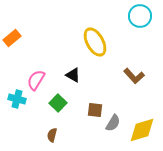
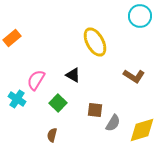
brown L-shape: rotated 15 degrees counterclockwise
cyan cross: rotated 18 degrees clockwise
